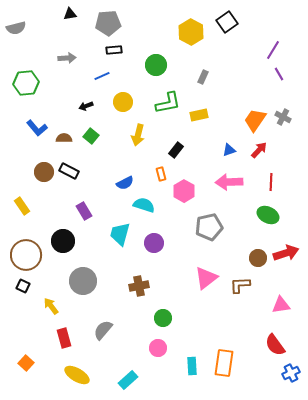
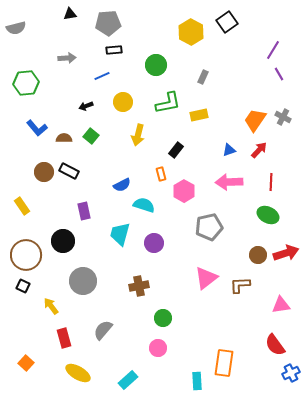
blue semicircle at (125, 183): moved 3 px left, 2 px down
purple rectangle at (84, 211): rotated 18 degrees clockwise
brown circle at (258, 258): moved 3 px up
cyan rectangle at (192, 366): moved 5 px right, 15 px down
yellow ellipse at (77, 375): moved 1 px right, 2 px up
